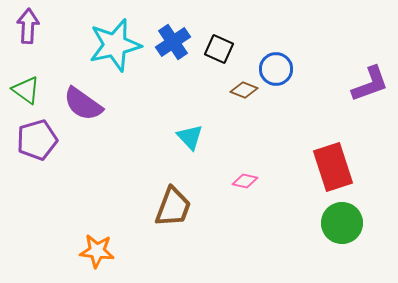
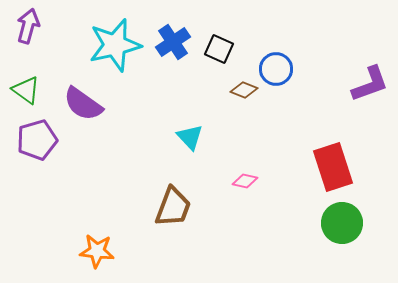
purple arrow: rotated 12 degrees clockwise
